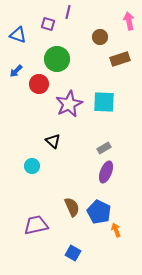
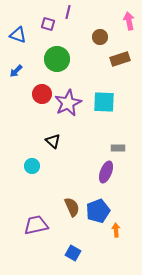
red circle: moved 3 px right, 10 px down
purple star: moved 1 px left, 1 px up
gray rectangle: moved 14 px right; rotated 32 degrees clockwise
blue pentagon: moved 1 px left, 1 px up; rotated 25 degrees clockwise
orange arrow: rotated 16 degrees clockwise
